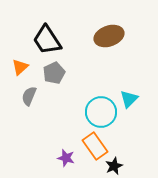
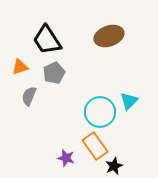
orange triangle: rotated 24 degrees clockwise
cyan triangle: moved 2 px down
cyan circle: moved 1 px left
